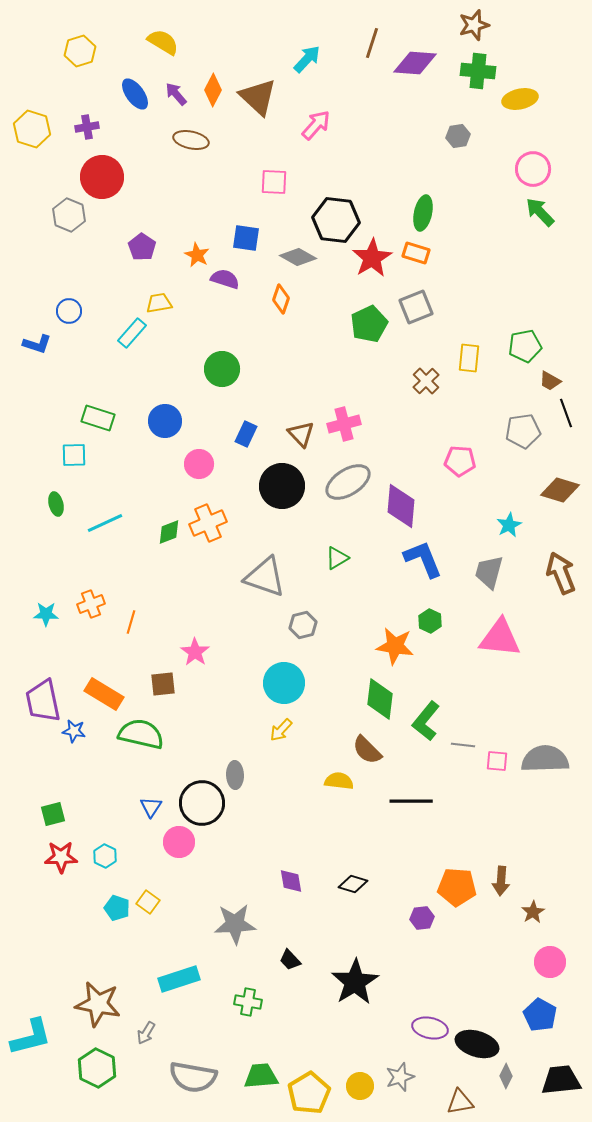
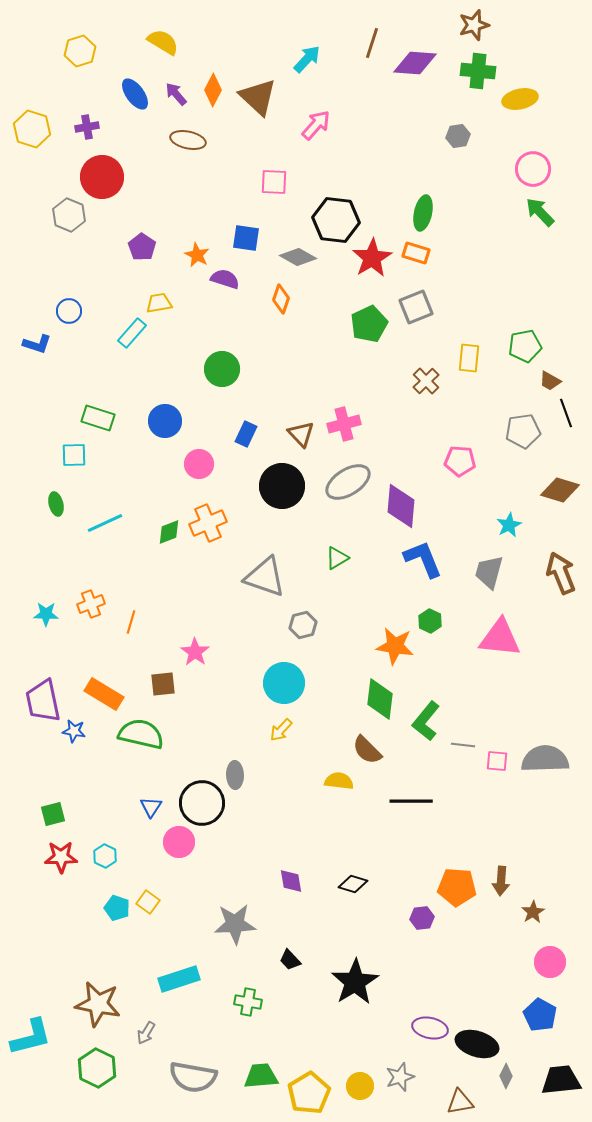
brown ellipse at (191, 140): moved 3 px left
